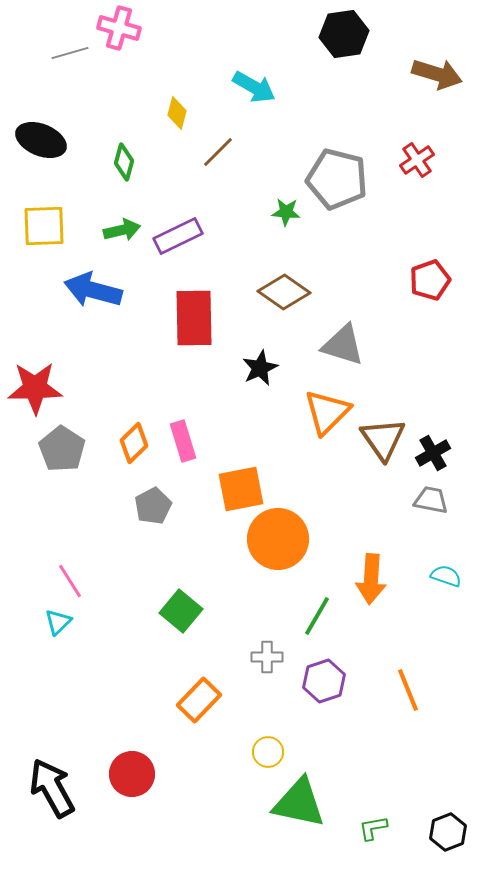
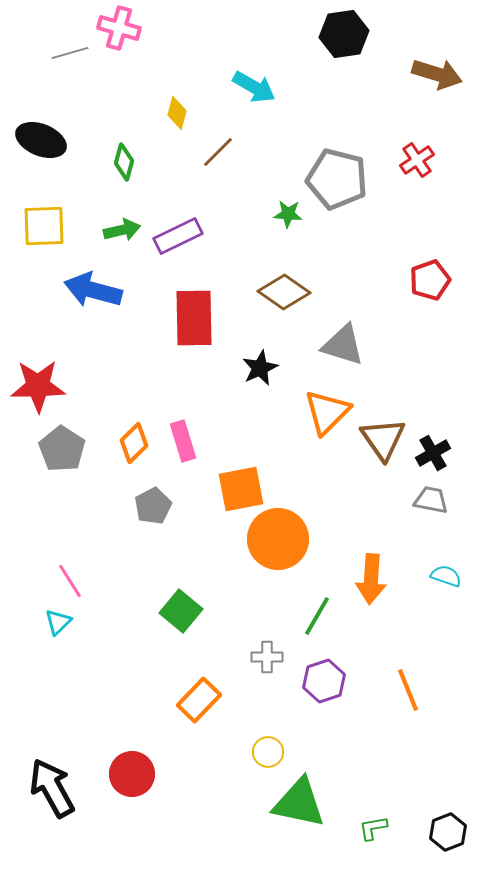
green star at (286, 212): moved 2 px right, 2 px down
red star at (35, 388): moved 3 px right, 2 px up
